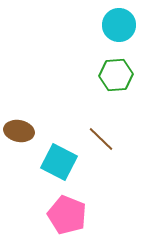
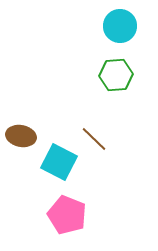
cyan circle: moved 1 px right, 1 px down
brown ellipse: moved 2 px right, 5 px down
brown line: moved 7 px left
